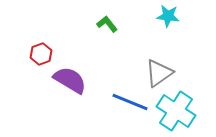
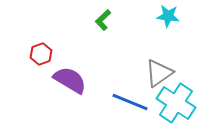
green L-shape: moved 4 px left, 4 px up; rotated 95 degrees counterclockwise
cyan cross: moved 8 px up
